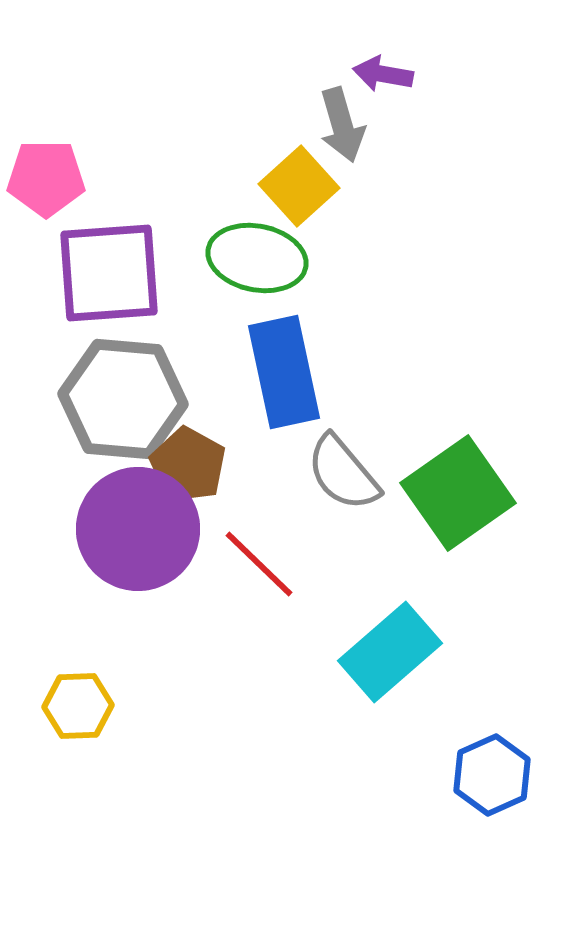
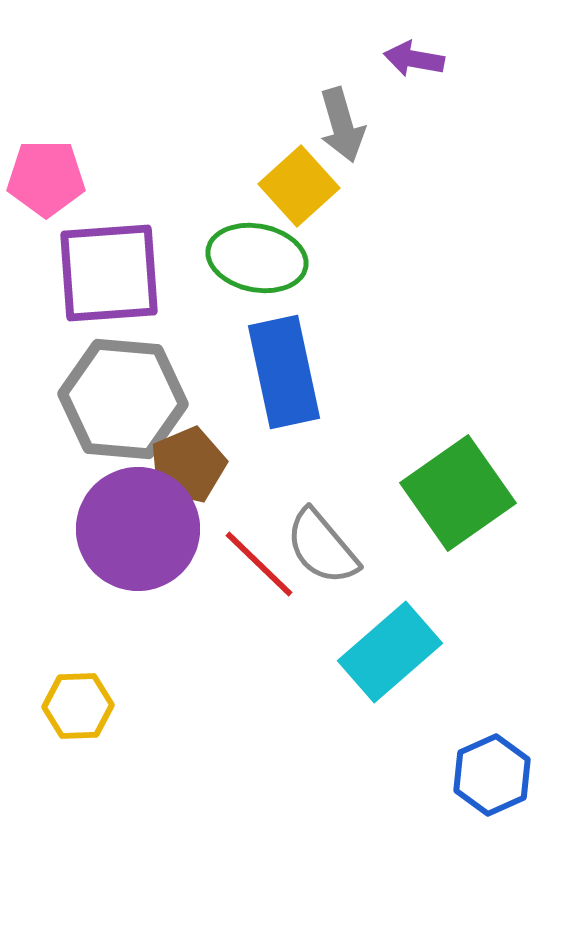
purple arrow: moved 31 px right, 15 px up
brown pentagon: rotated 20 degrees clockwise
gray semicircle: moved 21 px left, 74 px down
